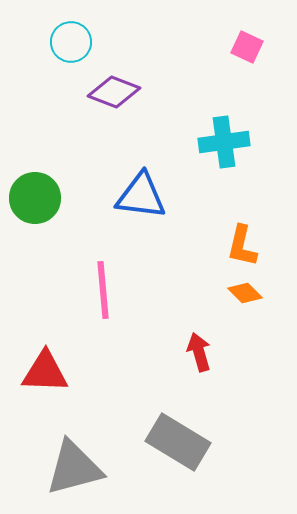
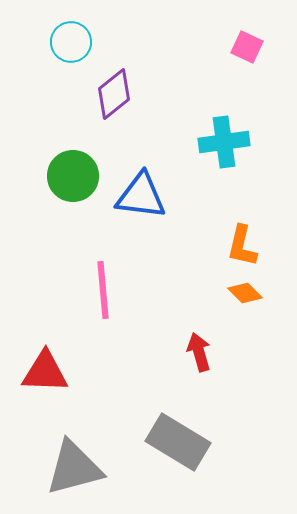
purple diamond: moved 2 px down; rotated 60 degrees counterclockwise
green circle: moved 38 px right, 22 px up
